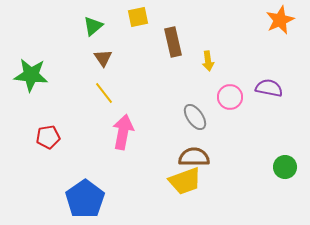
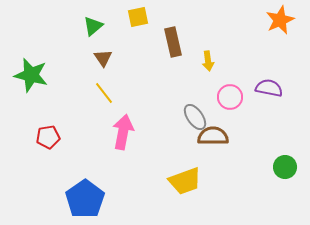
green star: rotated 8 degrees clockwise
brown semicircle: moved 19 px right, 21 px up
